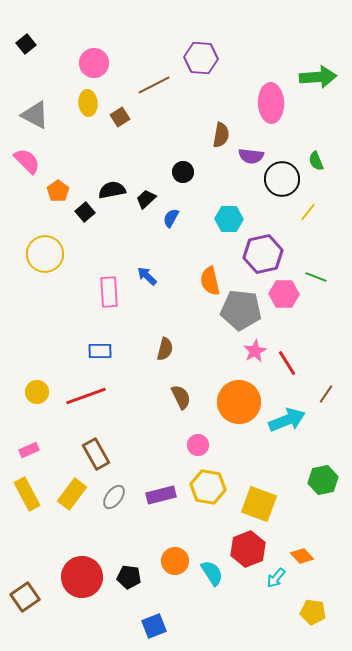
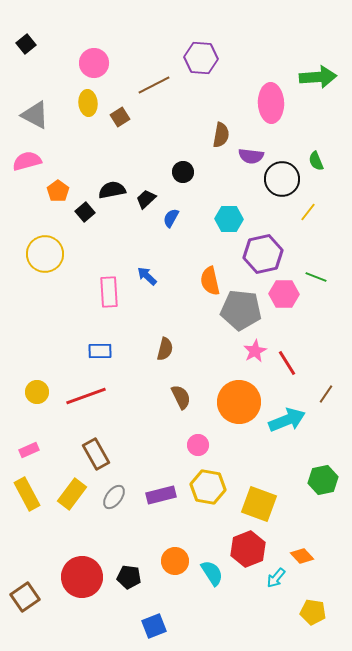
pink semicircle at (27, 161): rotated 60 degrees counterclockwise
